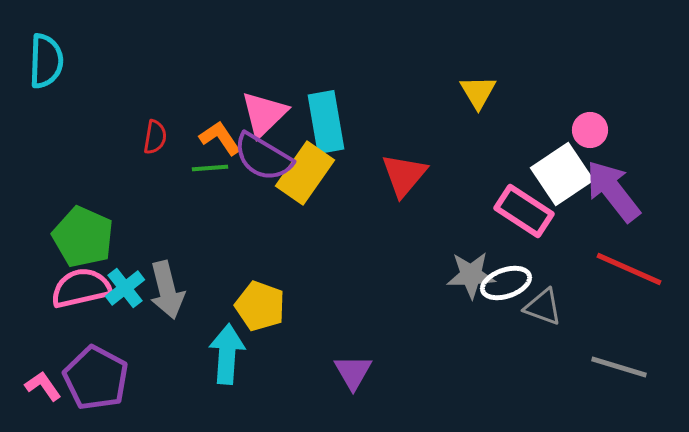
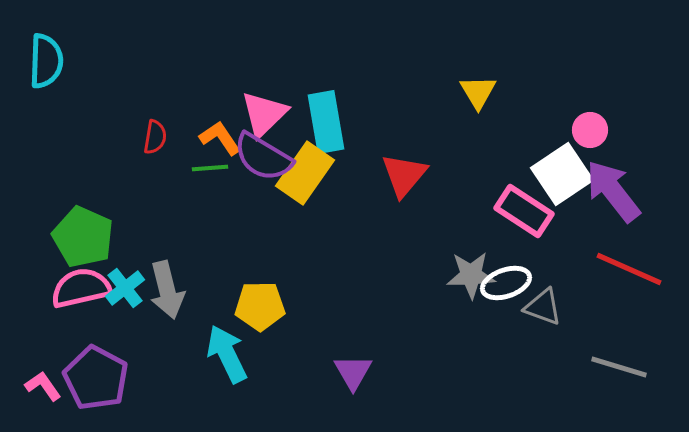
yellow pentagon: rotated 21 degrees counterclockwise
cyan arrow: rotated 30 degrees counterclockwise
